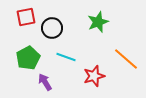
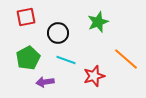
black circle: moved 6 px right, 5 px down
cyan line: moved 3 px down
purple arrow: rotated 66 degrees counterclockwise
